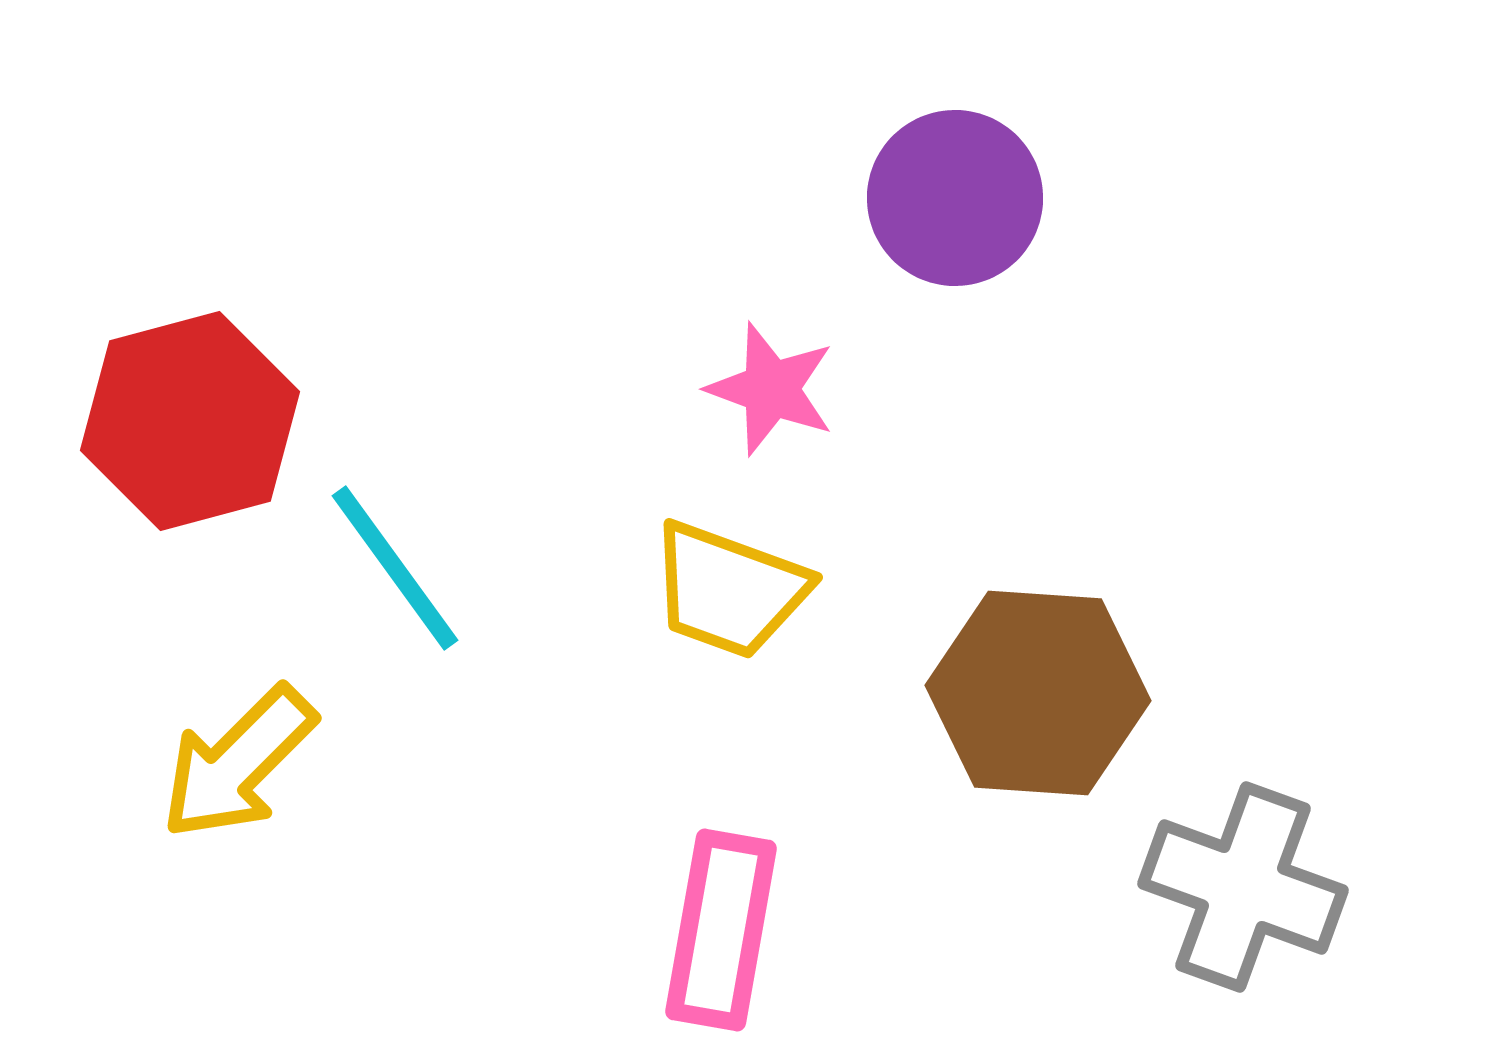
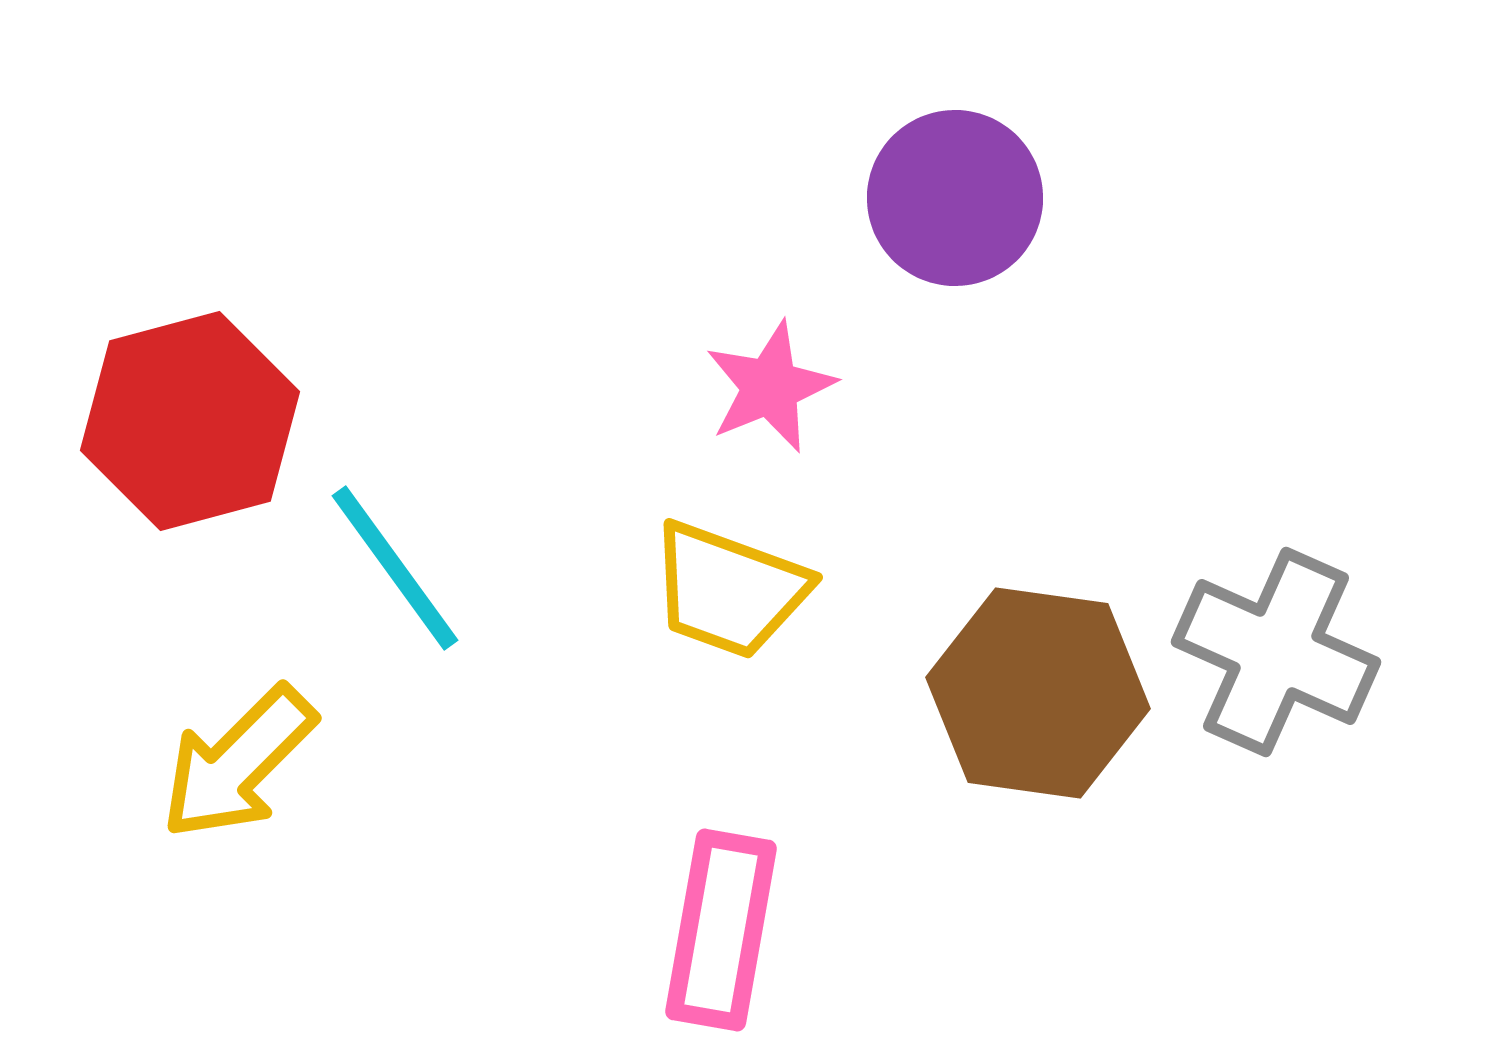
pink star: moved 1 px left, 2 px up; rotated 30 degrees clockwise
brown hexagon: rotated 4 degrees clockwise
gray cross: moved 33 px right, 235 px up; rotated 4 degrees clockwise
